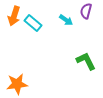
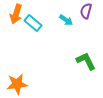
orange arrow: moved 2 px right, 2 px up
